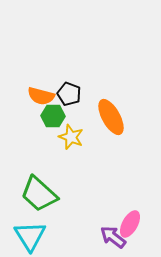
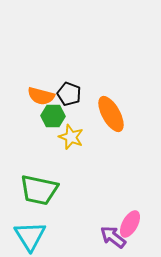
orange ellipse: moved 3 px up
green trapezoid: moved 4 px up; rotated 30 degrees counterclockwise
